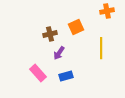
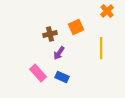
orange cross: rotated 32 degrees counterclockwise
blue rectangle: moved 4 px left, 1 px down; rotated 40 degrees clockwise
